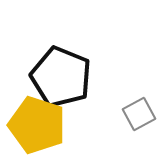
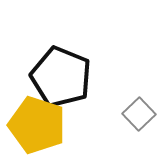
gray square: rotated 16 degrees counterclockwise
